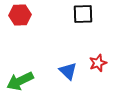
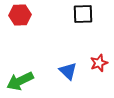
red star: moved 1 px right
